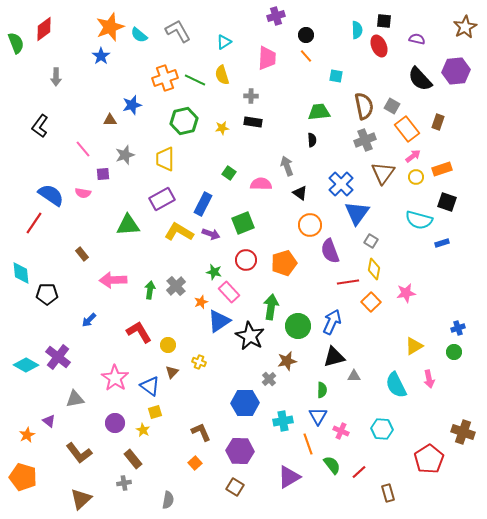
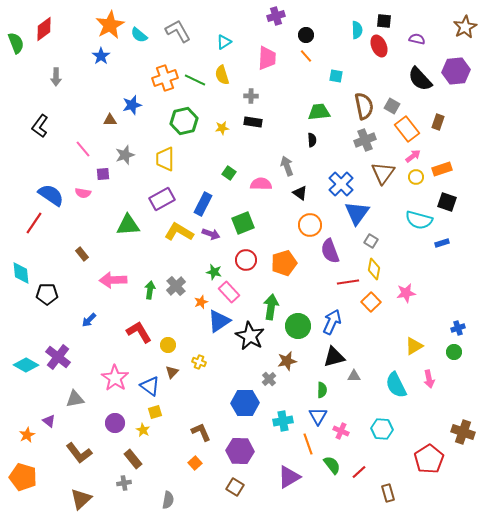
orange star at (110, 27): moved 2 px up; rotated 8 degrees counterclockwise
